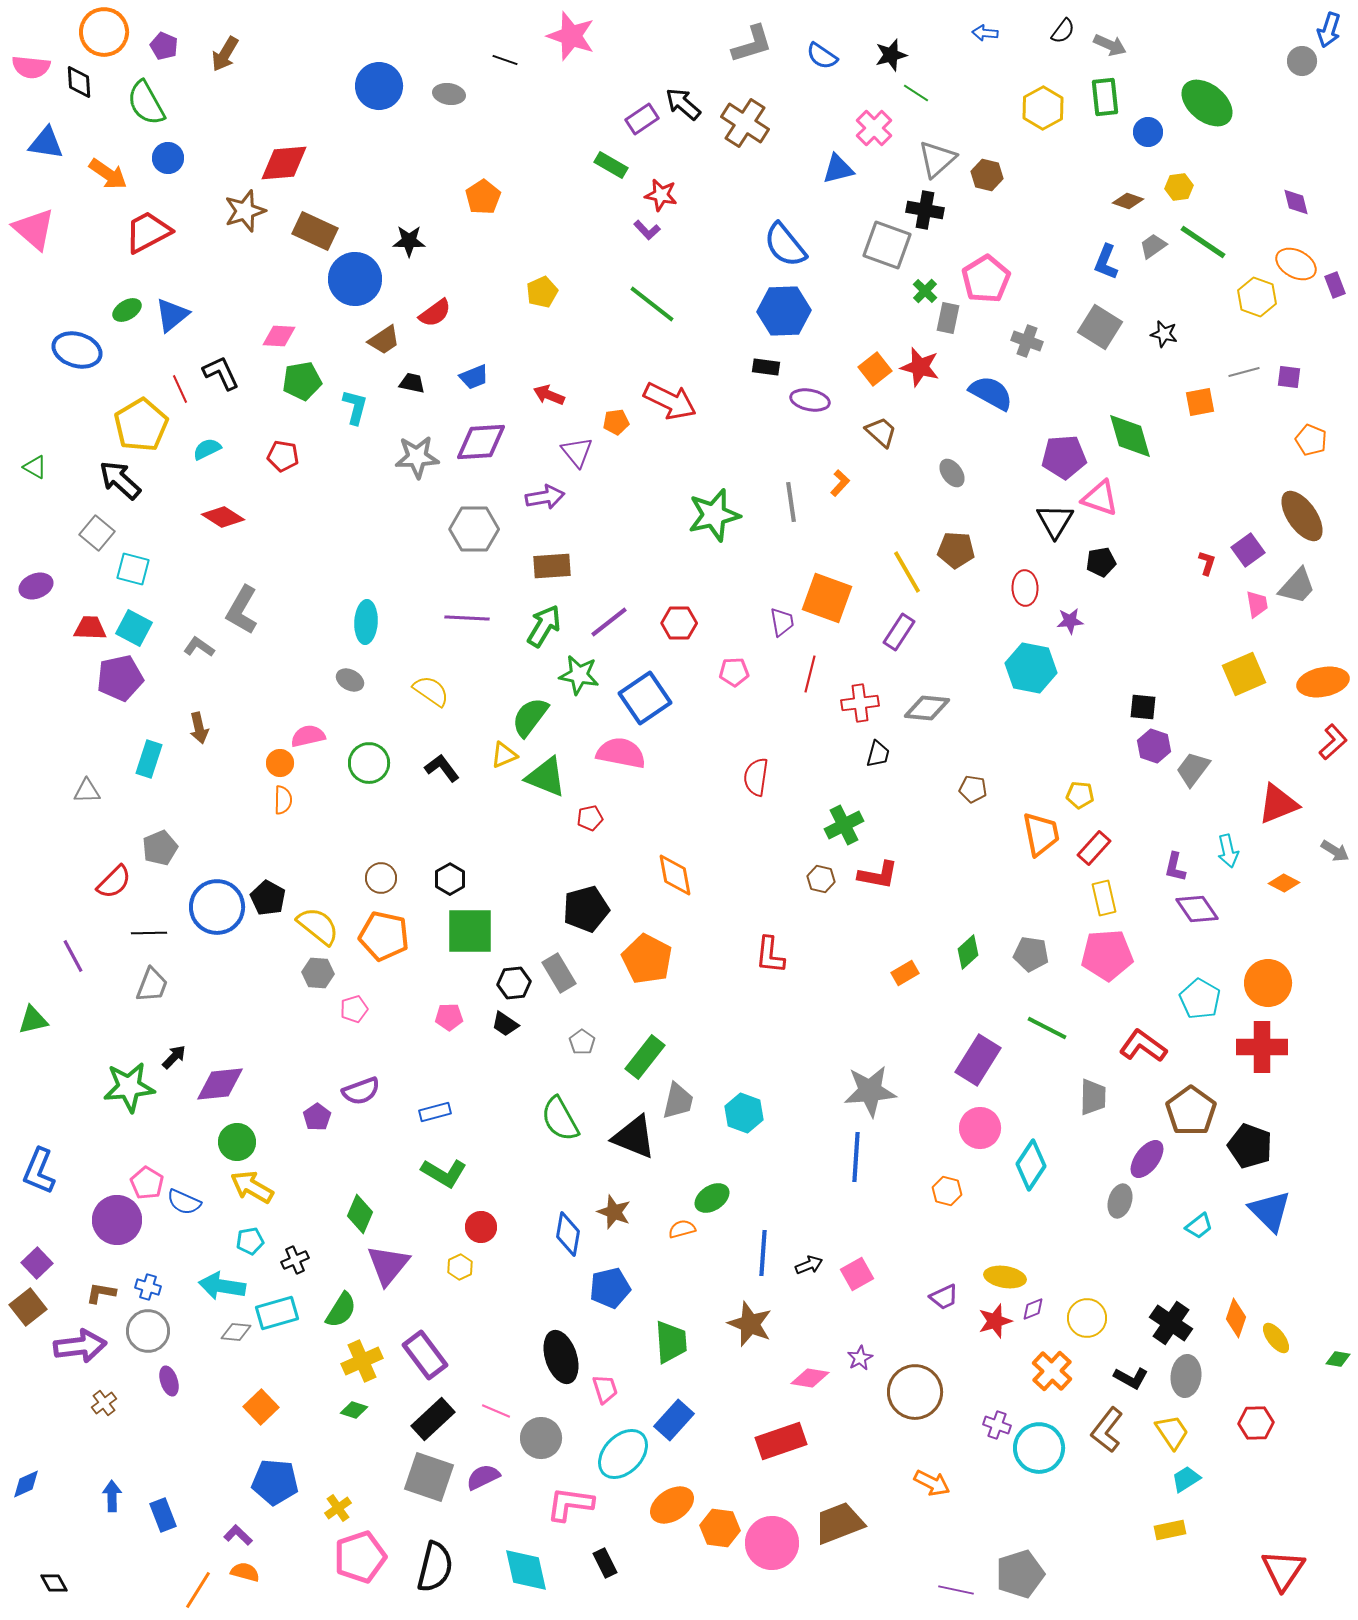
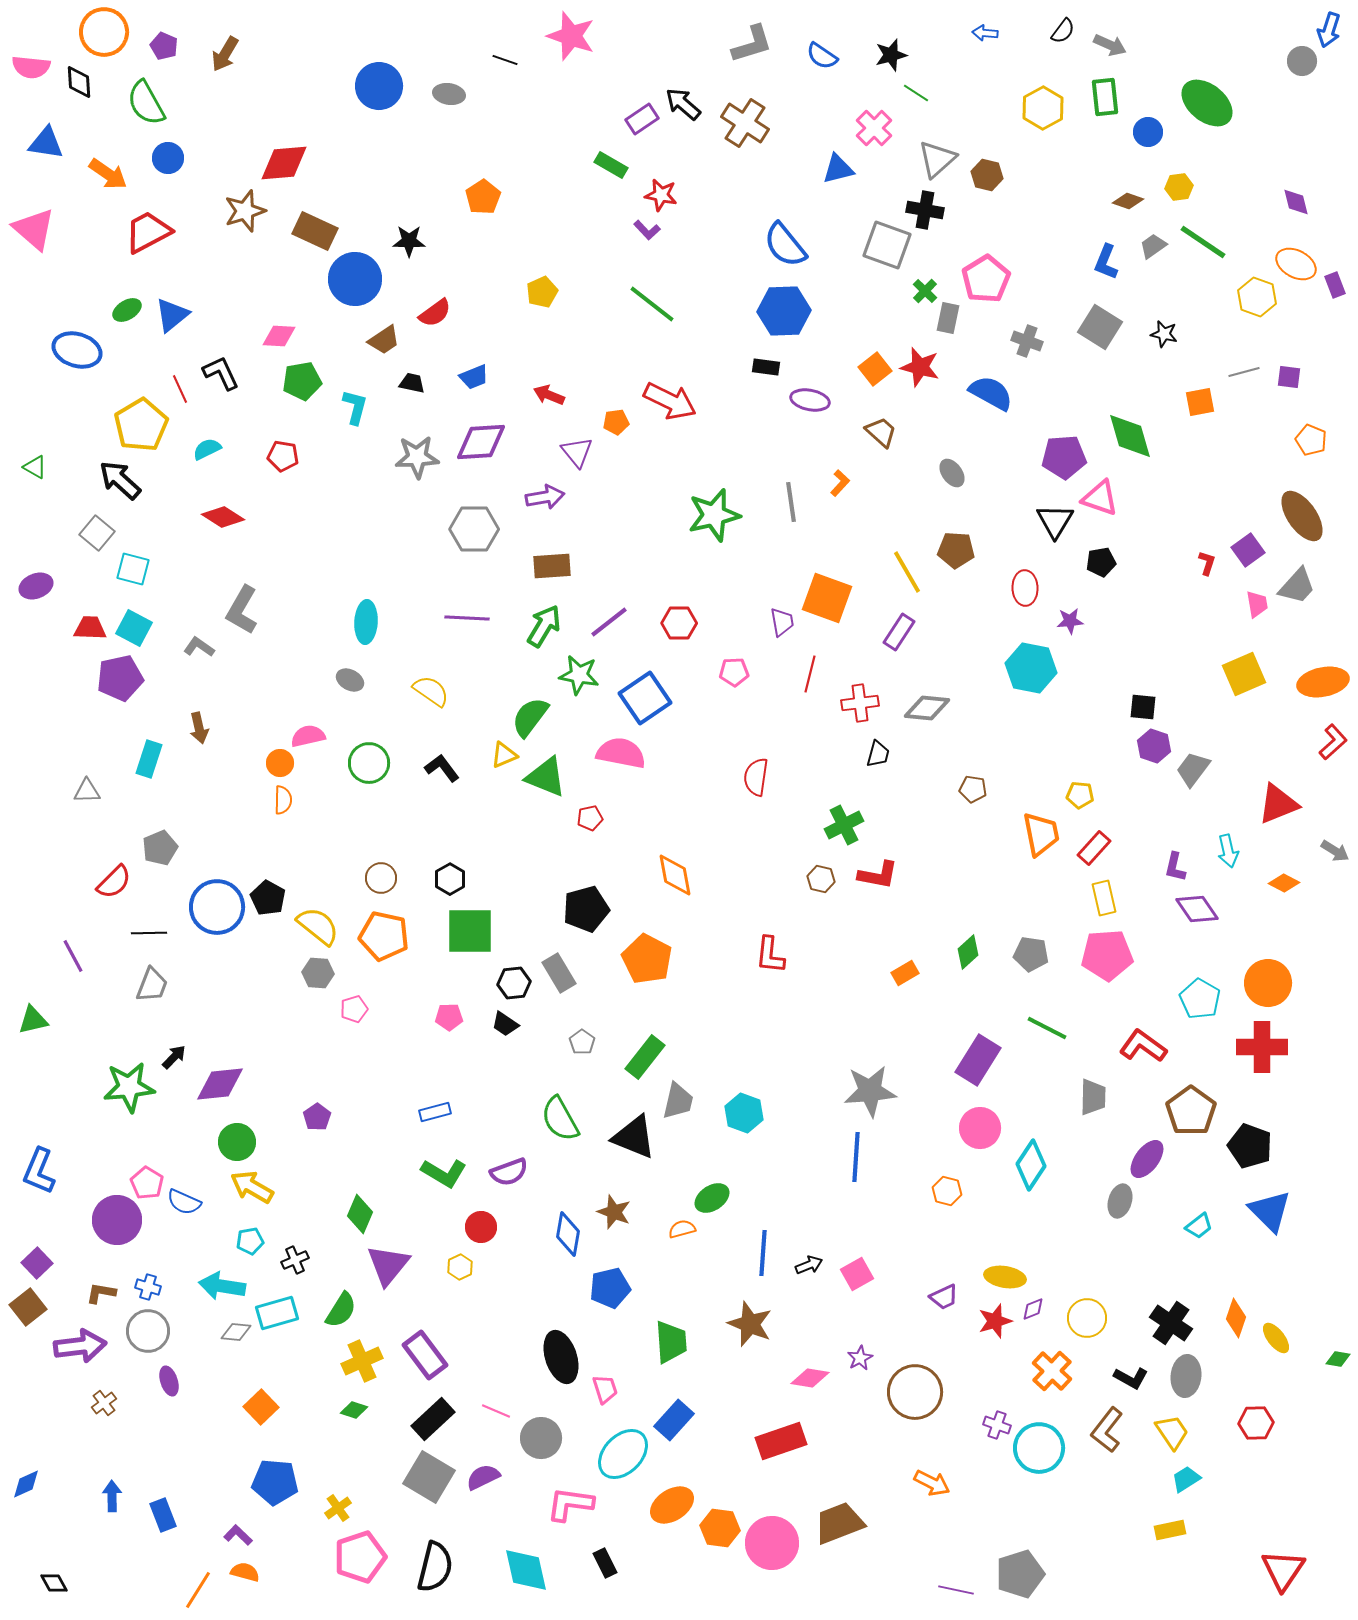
purple semicircle at (361, 1091): moved 148 px right, 81 px down
gray square at (429, 1477): rotated 12 degrees clockwise
